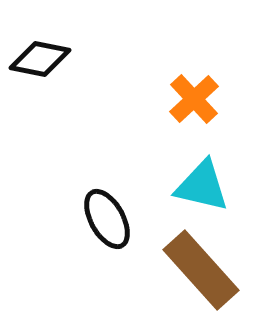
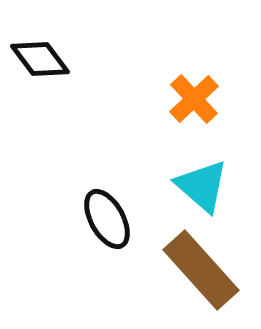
black diamond: rotated 42 degrees clockwise
cyan triangle: rotated 28 degrees clockwise
